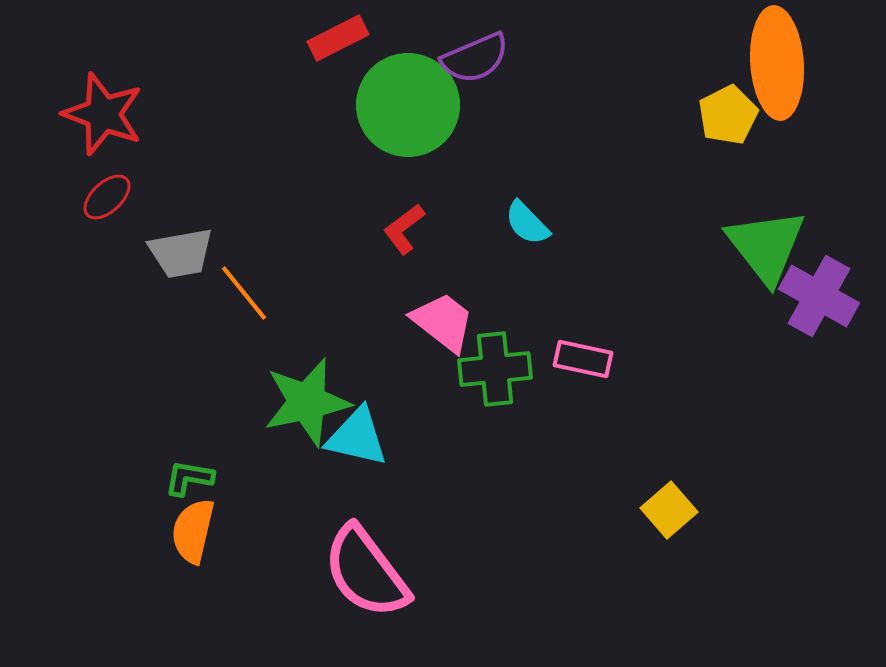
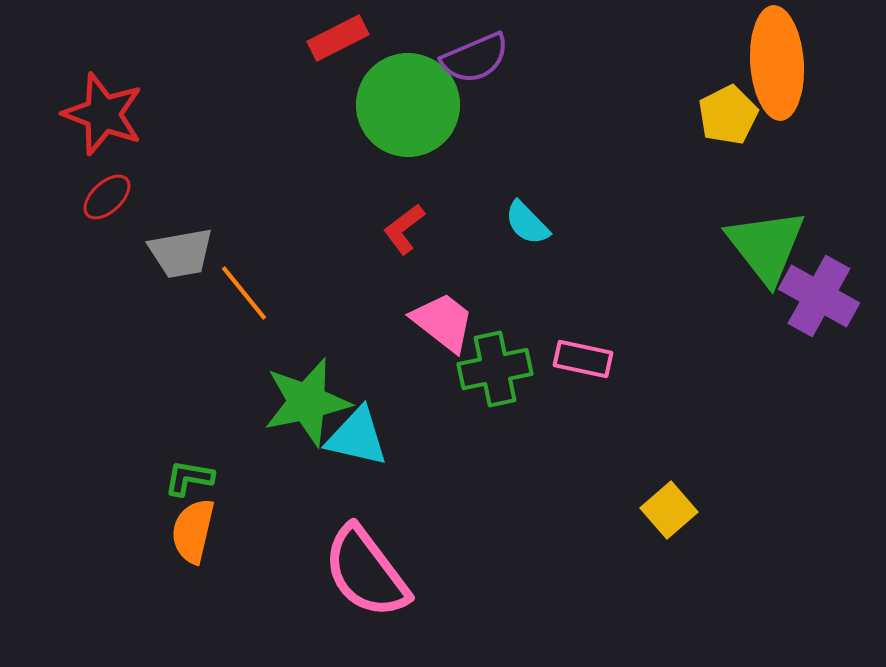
green cross: rotated 6 degrees counterclockwise
